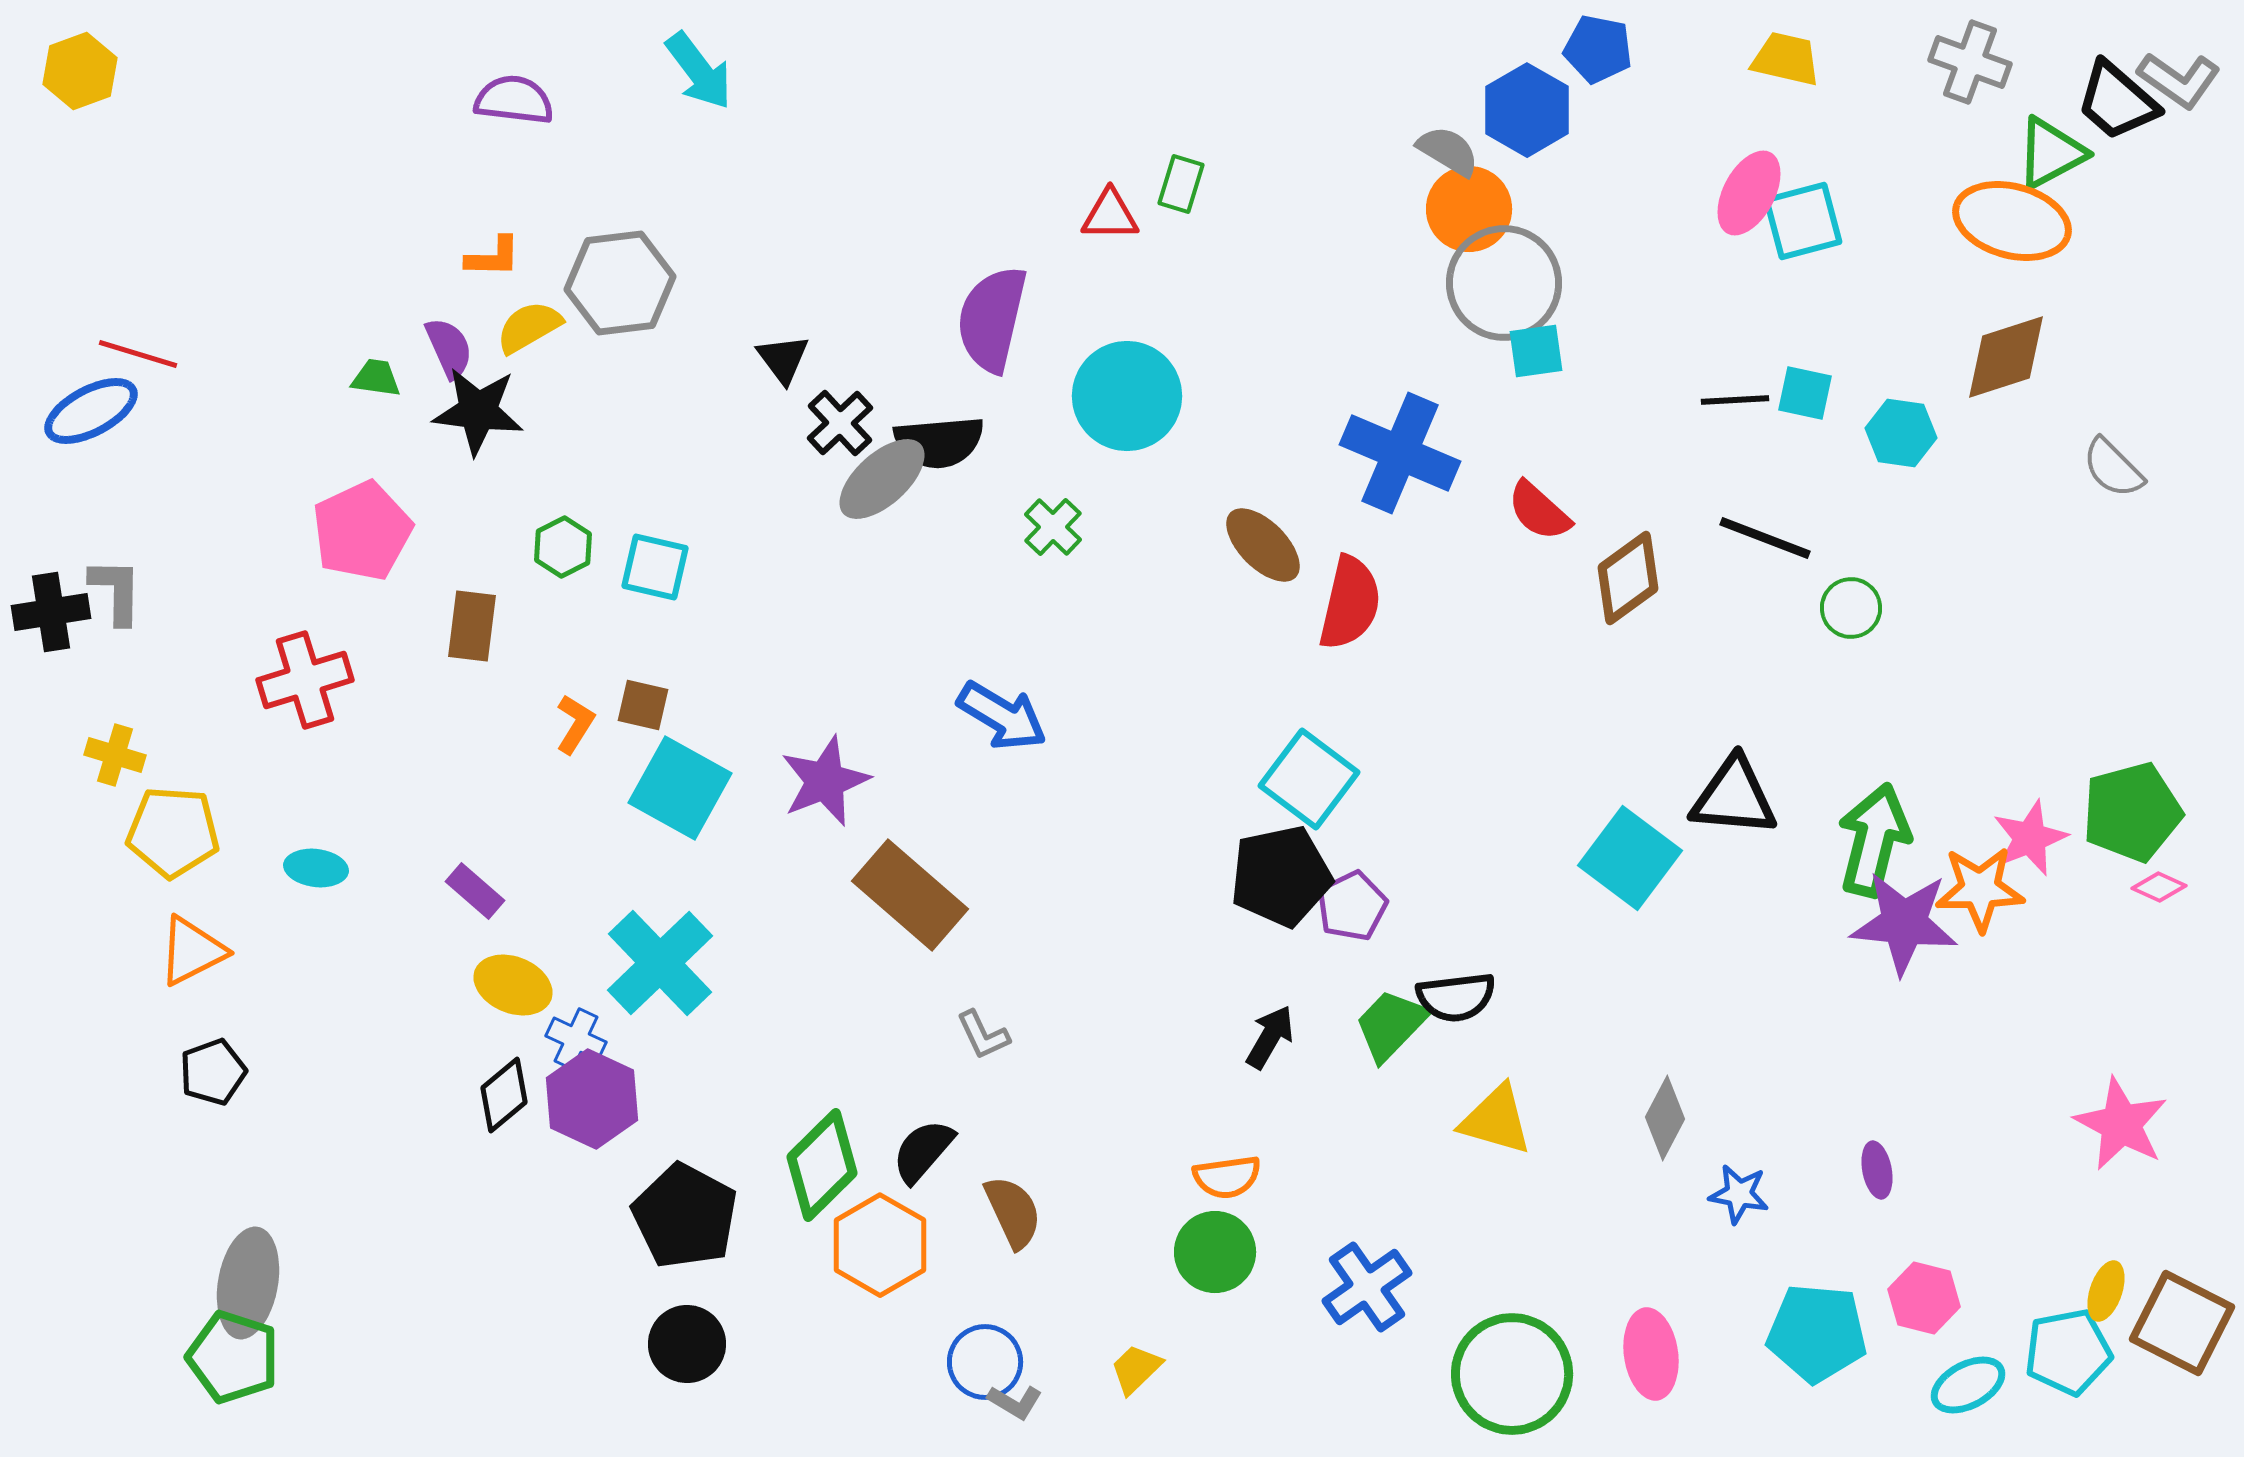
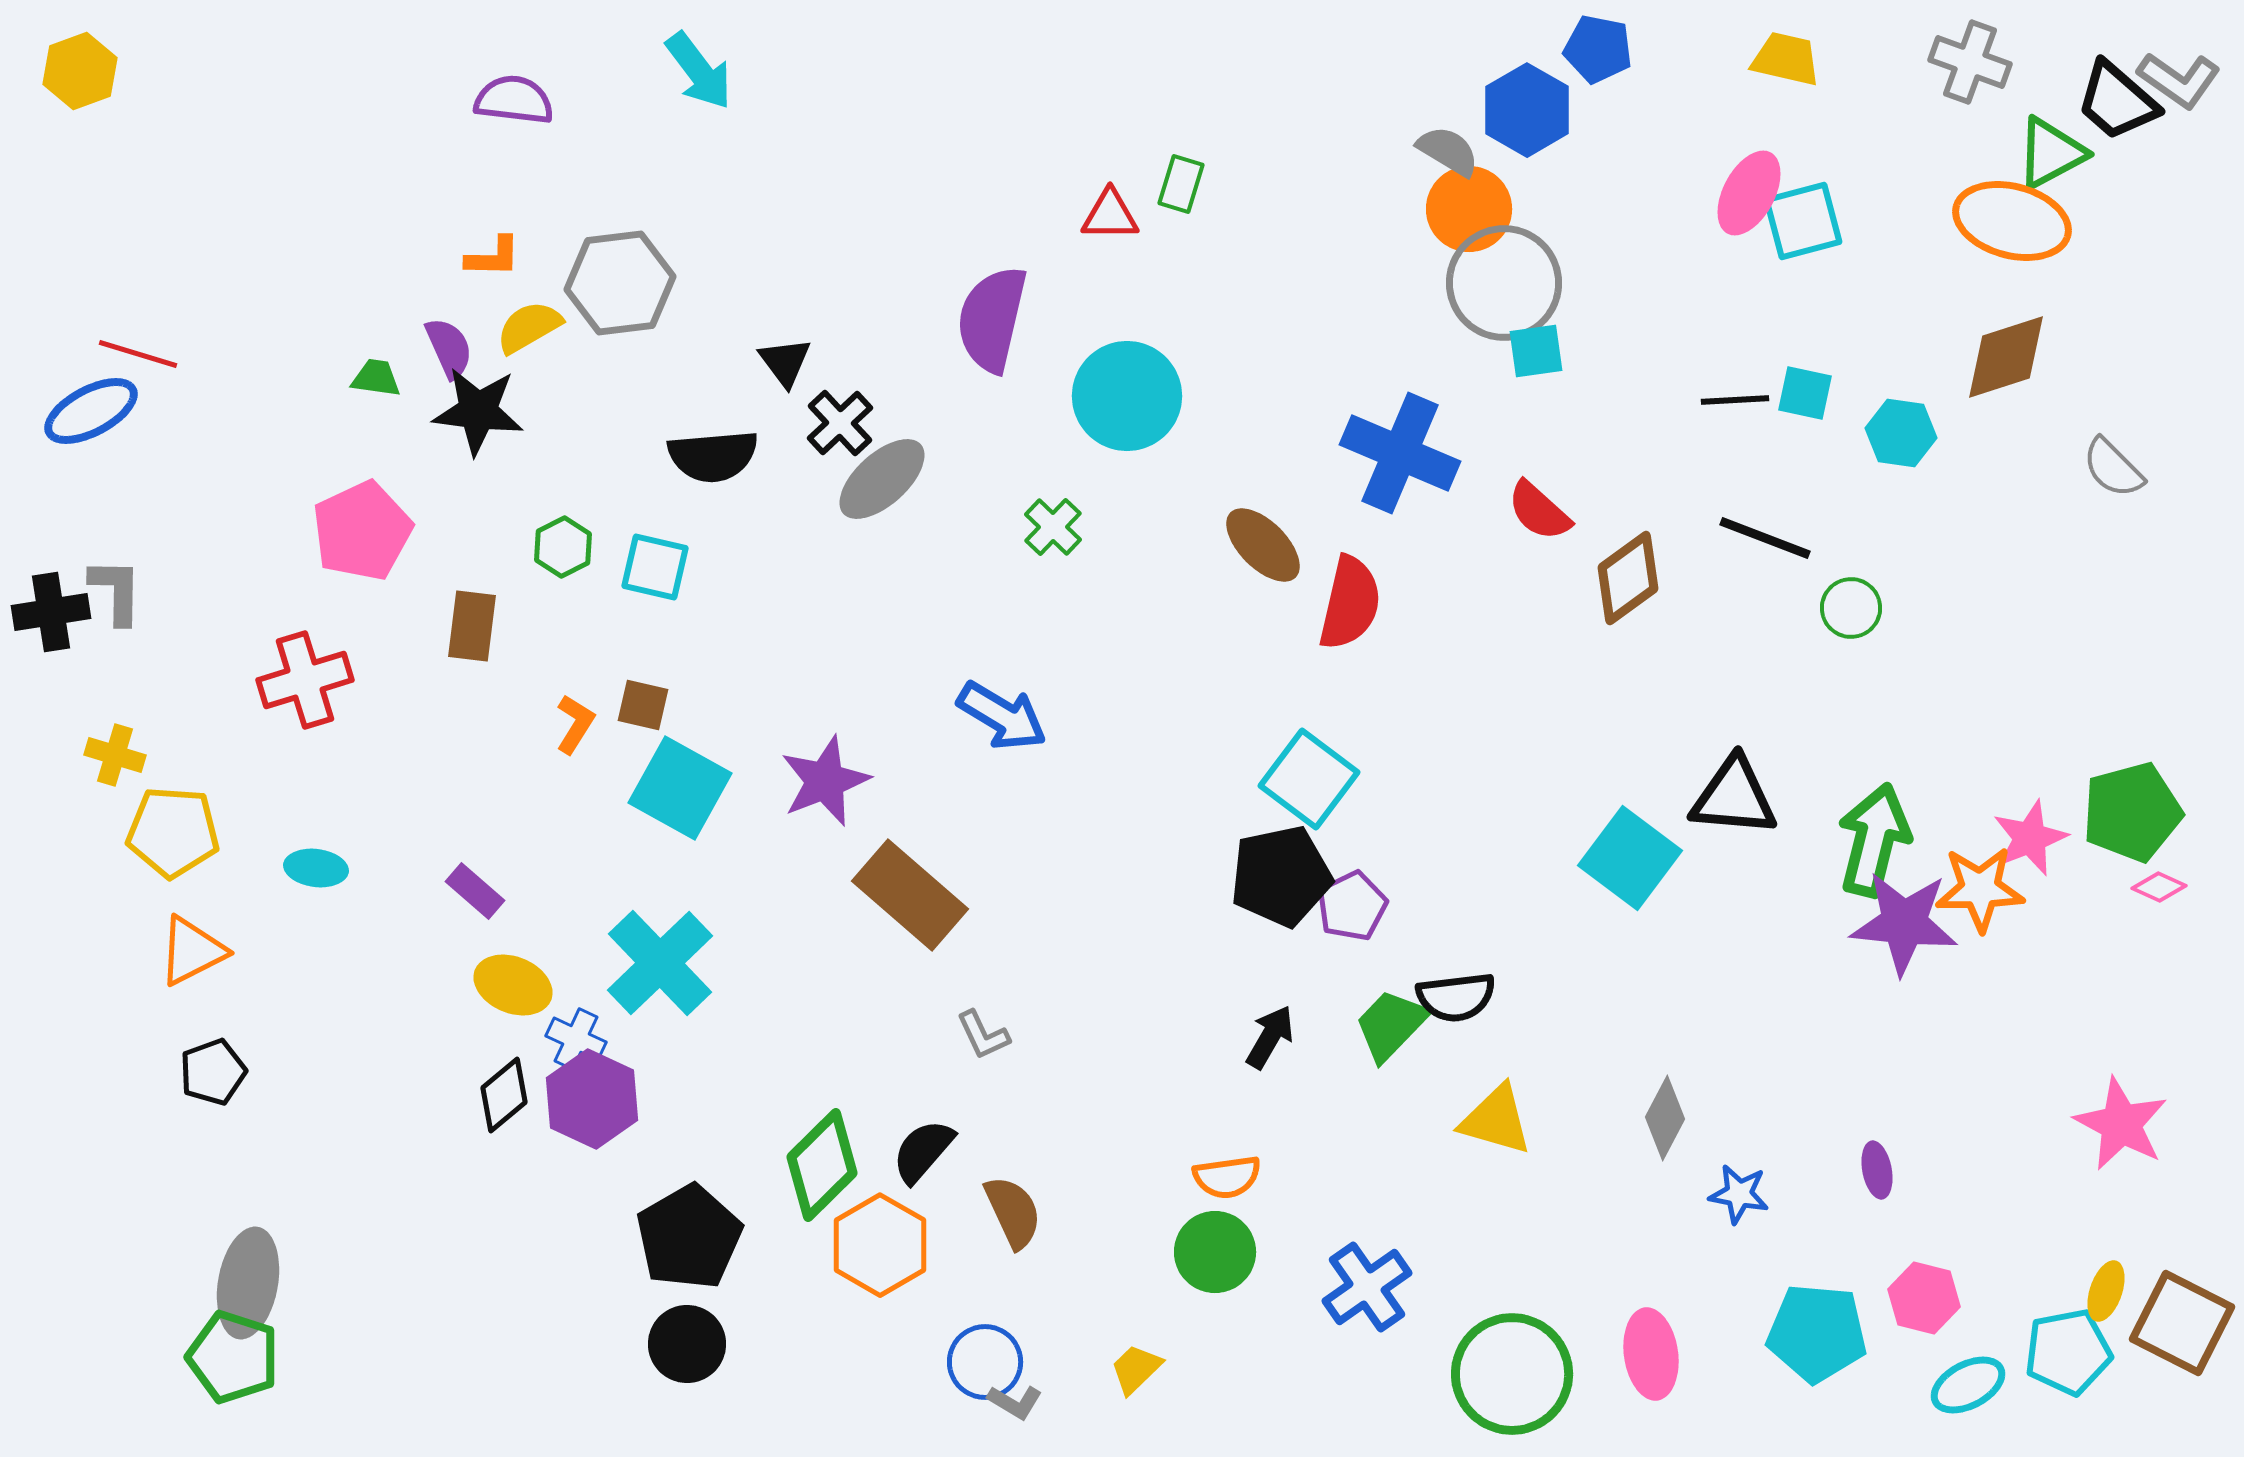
black triangle at (783, 359): moved 2 px right, 3 px down
black semicircle at (939, 442): moved 226 px left, 14 px down
black pentagon at (685, 1216): moved 4 px right, 21 px down; rotated 14 degrees clockwise
